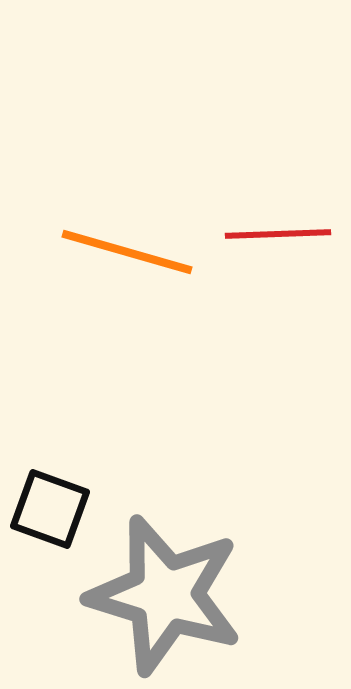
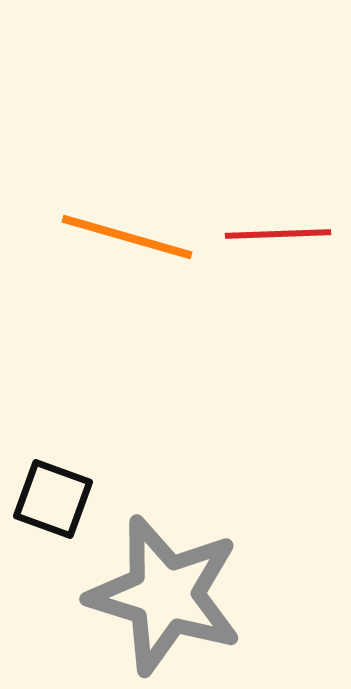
orange line: moved 15 px up
black square: moved 3 px right, 10 px up
